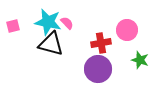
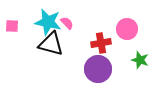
pink square: moved 1 px left; rotated 16 degrees clockwise
pink circle: moved 1 px up
